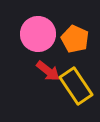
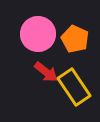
red arrow: moved 2 px left, 1 px down
yellow rectangle: moved 2 px left, 1 px down
